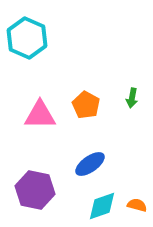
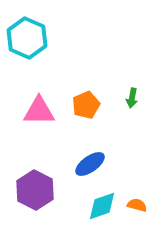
orange pentagon: rotated 20 degrees clockwise
pink triangle: moved 1 px left, 4 px up
purple hexagon: rotated 15 degrees clockwise
